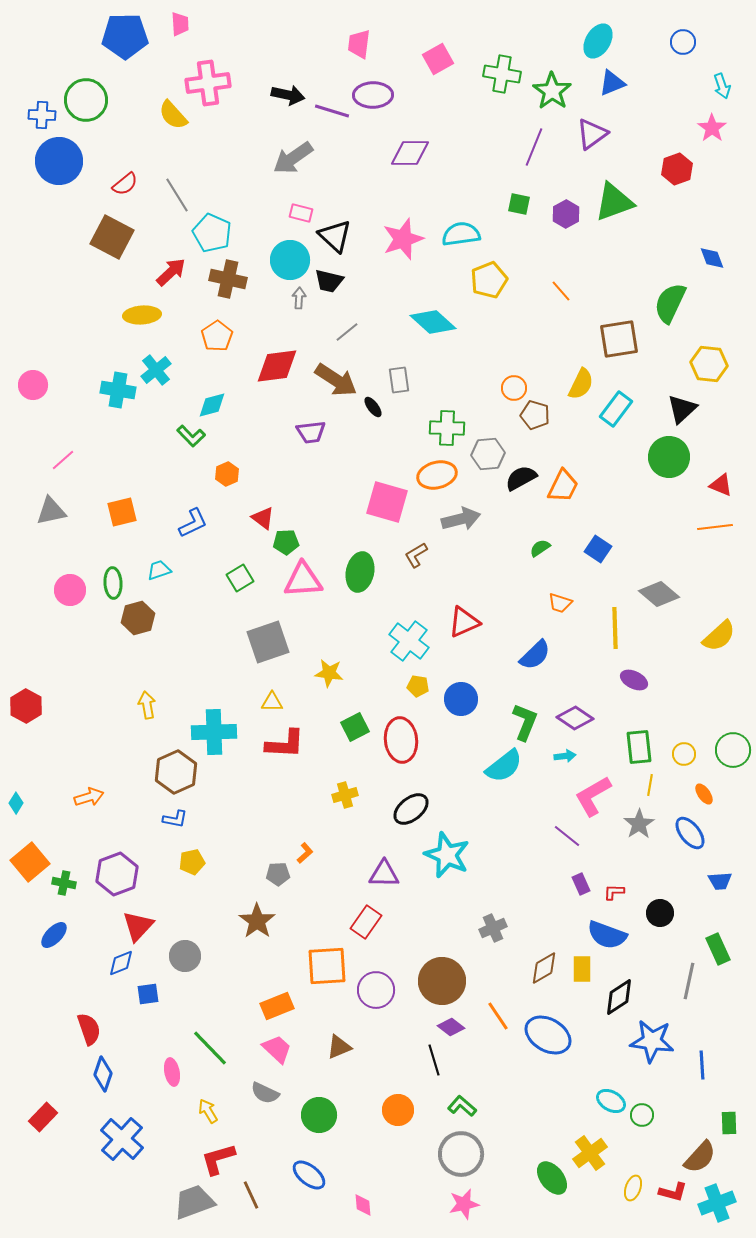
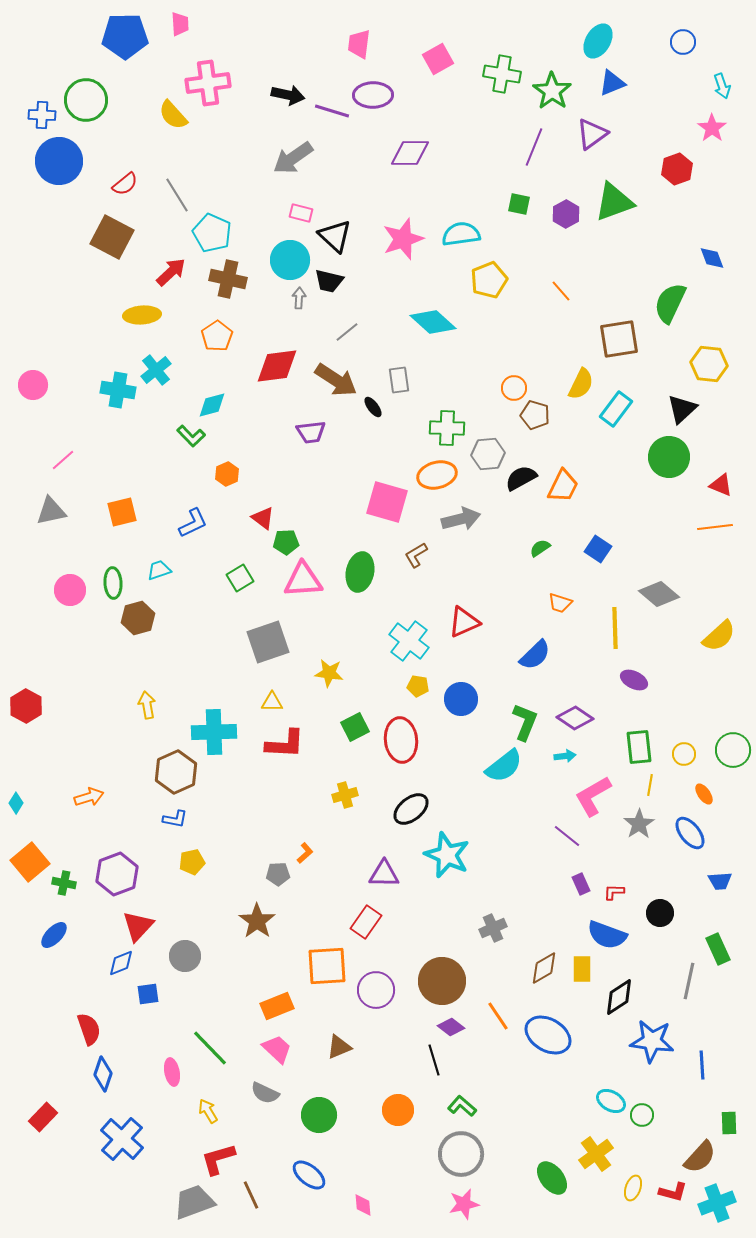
yellow cross at (590, 1153): moved 6 px right, 1 px down
